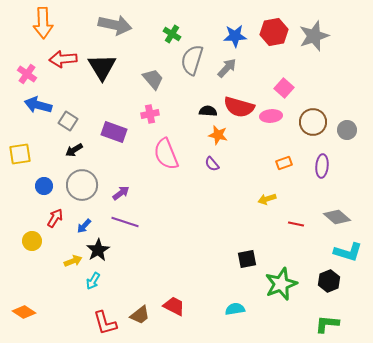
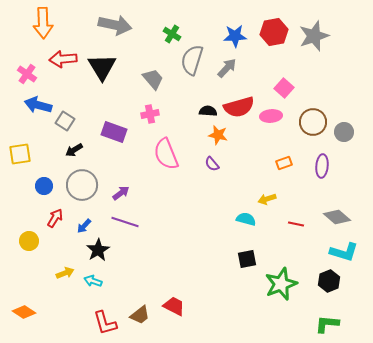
red semicircle at (239, 107): rotated 32 degrees counterclockwise
gray square at (68, 121): moved 3 px left
gray circle at (347, 130): moved 3 px left, 2 px down
yellow circle at (32, 241): moved 3 px left
cyan L-shape at (348, 252): moved 4 px left
yellow arrow at (73, 261): moved 8 px left, 12 px down
cyan arrow at (93, 281): rotated 78 degrees clockwise
cyan semicircle at (235, 309): moved 11 px right, 90 px up; rotated 24 degrees clockwise
